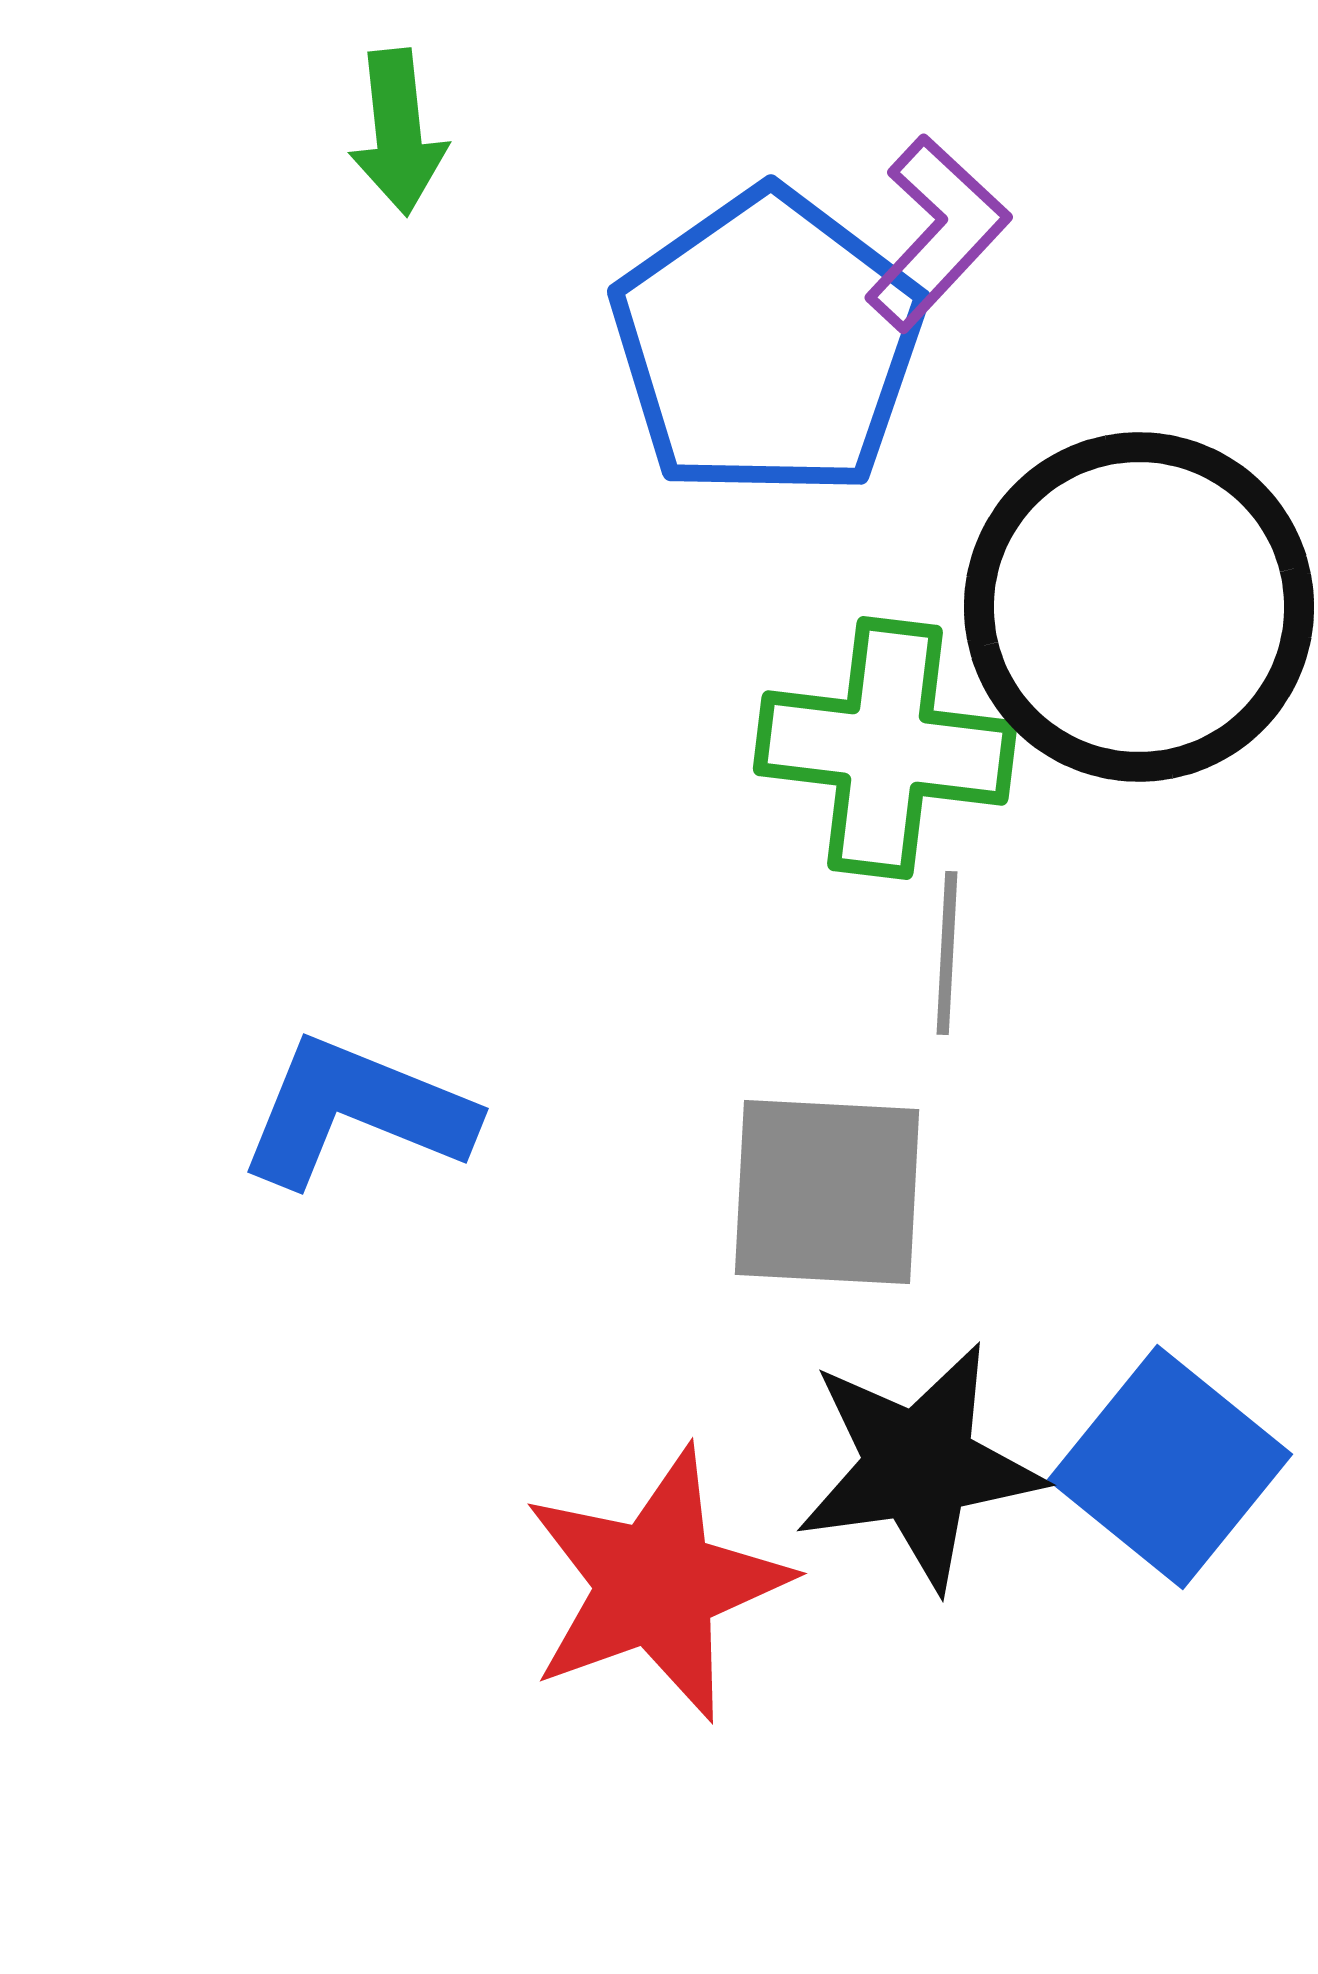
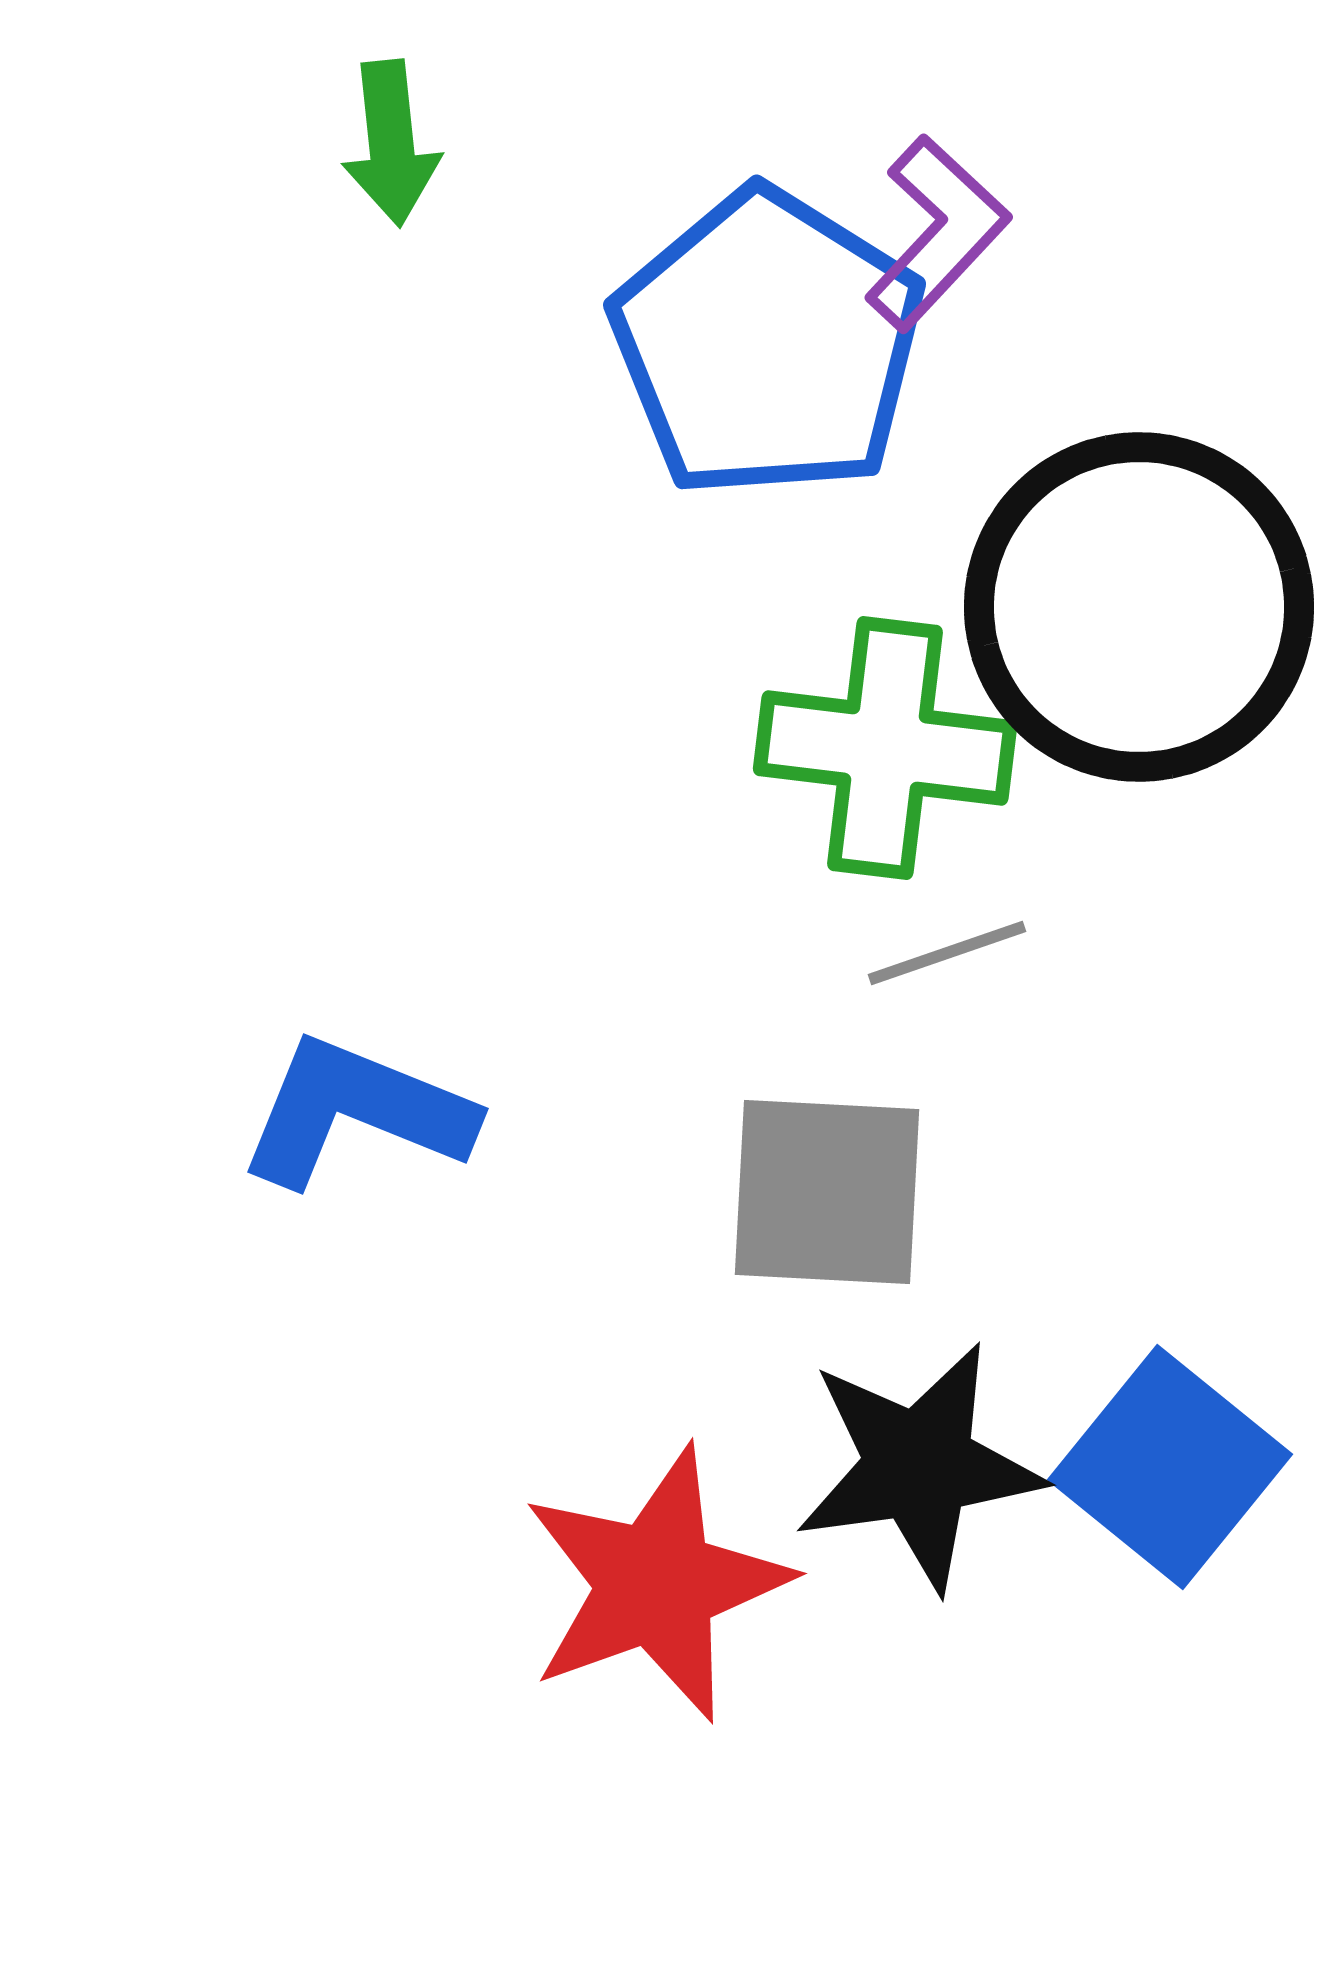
green arrow: moved 7 px left, 11 px down
blue pentagon: rotated 5 degrees counterclockwise
gray line: rotated 68 degrees clockwise
